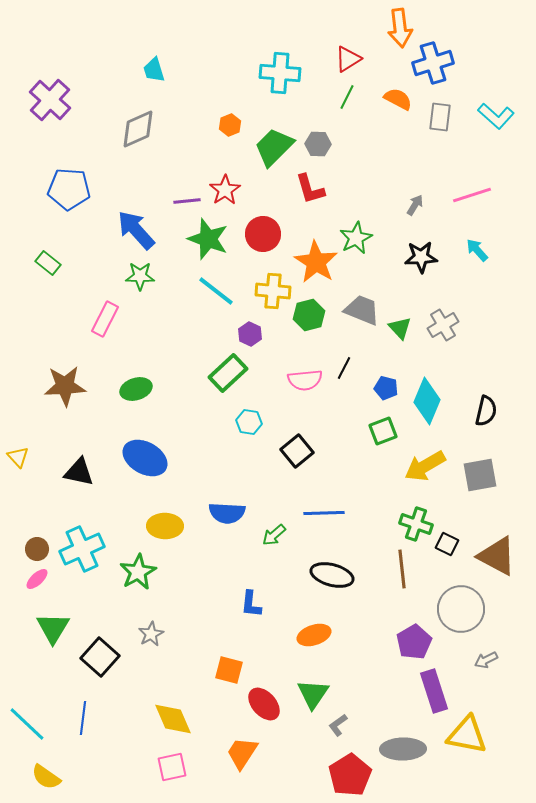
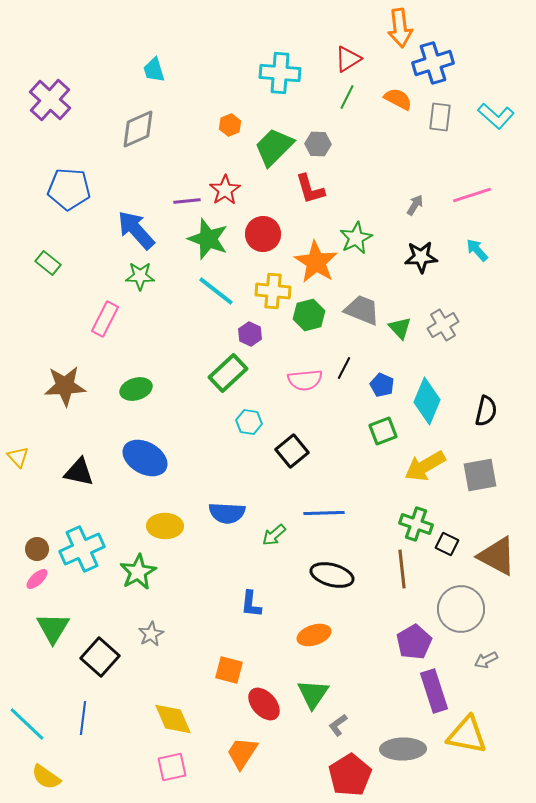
blue pentagon at (386, 388): moved 4 px left, 3 px up; rotated 10 degrees clockwise
black square at (297, 451): moved 5 px left
